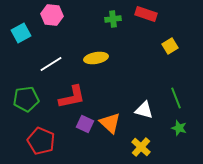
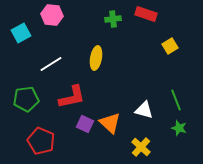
yellow ellipse: rotated 70 degrees counterclockwise
green line: moved 2 px down
